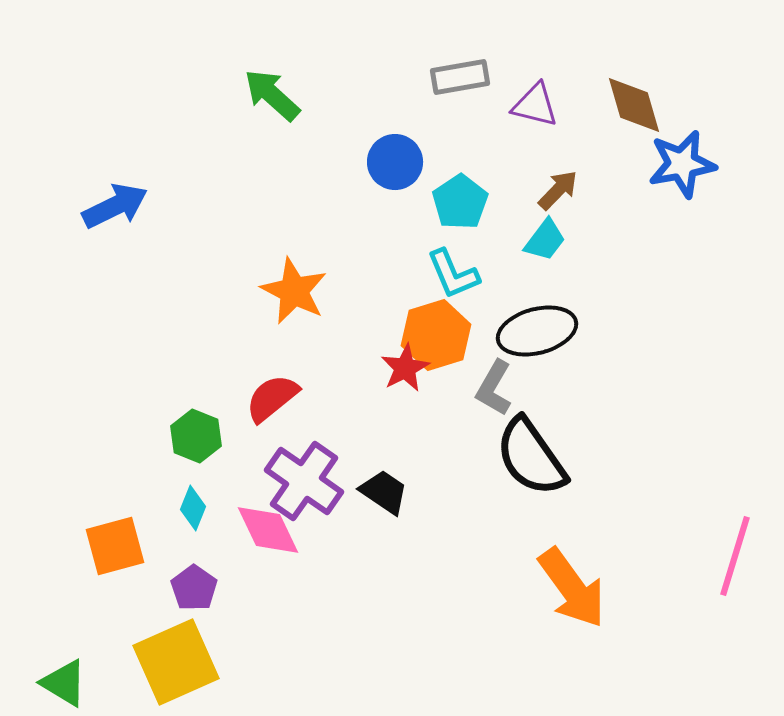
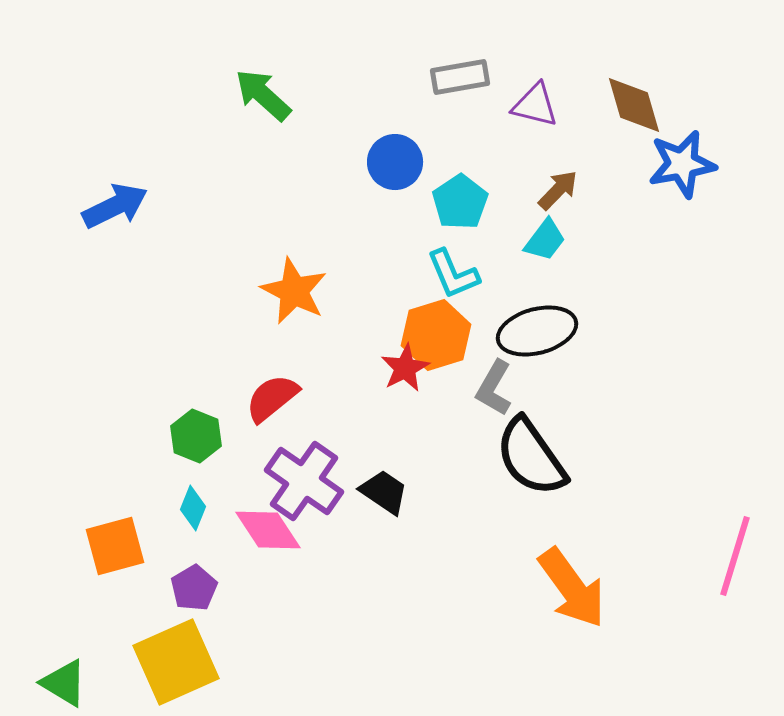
green arrow: moved 9 px left
pink diamond: rotated 8 degrees counterclockwise
purple pentagon: rotated 6 degrees clockwise
